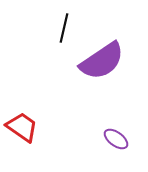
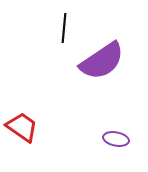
black line: rotated 8 degrees counterclockwise
purple ellipse: rotated 25 degrees counterclockwise
